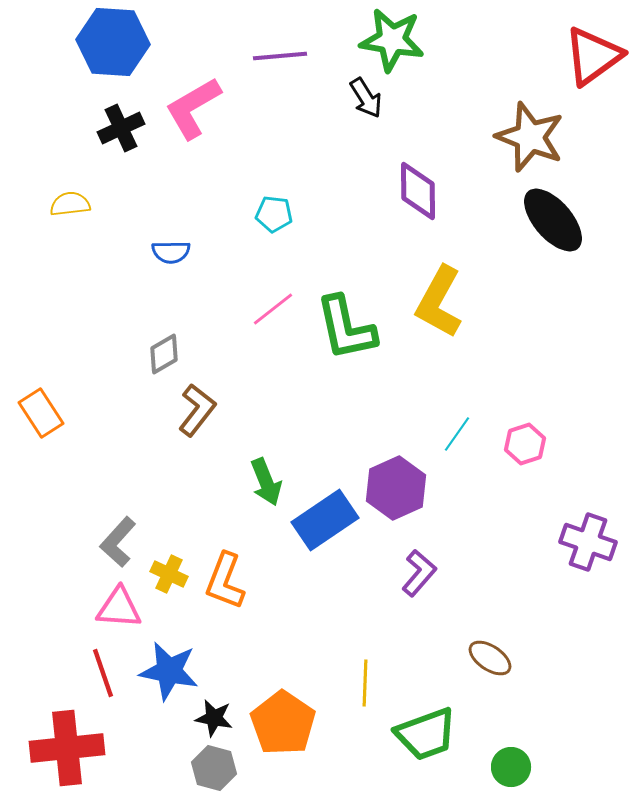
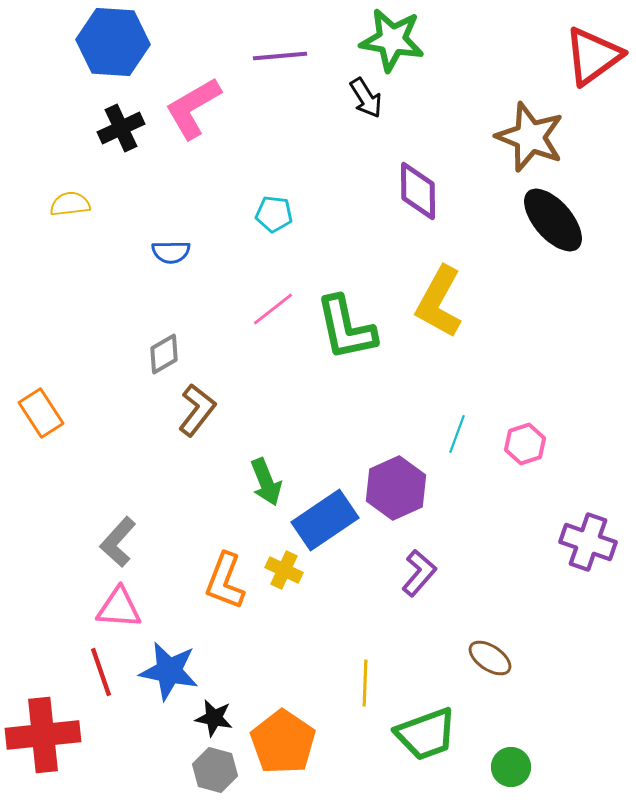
cyan line: rotated 15 degrees counterclockwise
yellow cross: moved 115 px right, 4 px up
red line: moved 2 px left, 1 px up
orange pentagon: moved 19 px down
red cross: moved 24 px left, 13 px up
gray hexagon: moved 1 px right, 2 px down
